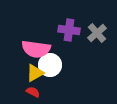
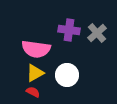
white circle: moved 17 px right, 10 px down
